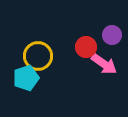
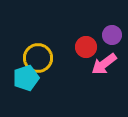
yellow circle: moved 2 px down
pink arrow: rotated 108 degrees clockwise
